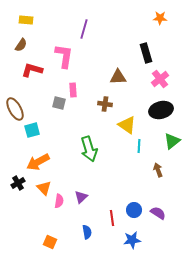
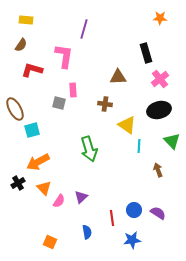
black ellipse: moved 2 px left
green triangle: rotated 36 degrees counterclockwise
pink semicircle: rotated 24 degrees clockwise
